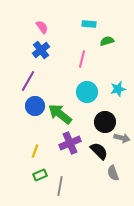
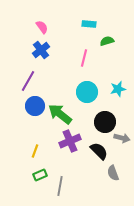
pink line: moved 2 px right, 1 px up
purple cross: moved 2 px up
